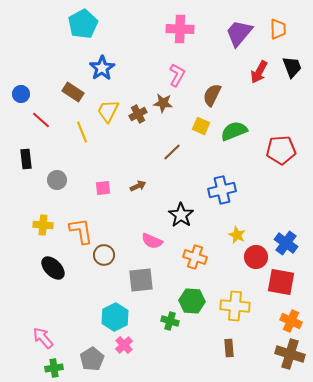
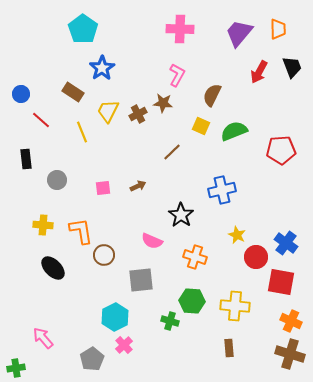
cyan pentagon at (83, 24): moved 5 px down; rotated 8 degrees counterclockwise
green cross at (54, 368): moved 38 px left
